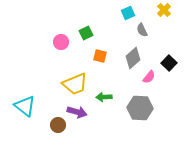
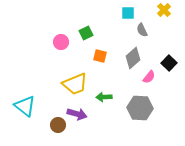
cyan square: rotated 24 degrees clockwise
purple arrow: moved 2 px down
